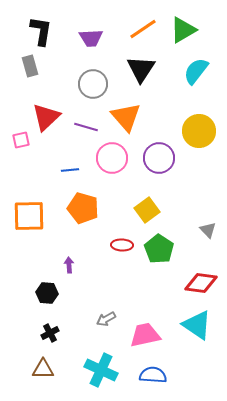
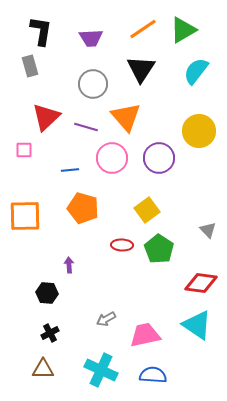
pink square: moved 3 px right, 10 px down; rotated 12 degrees clockwise
orange square: moved 4 px left
